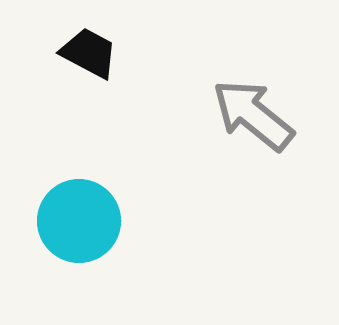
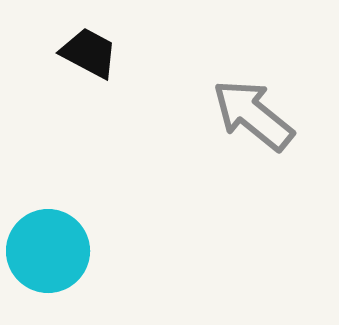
cyan circle: moved 31 px left, 30 px down
